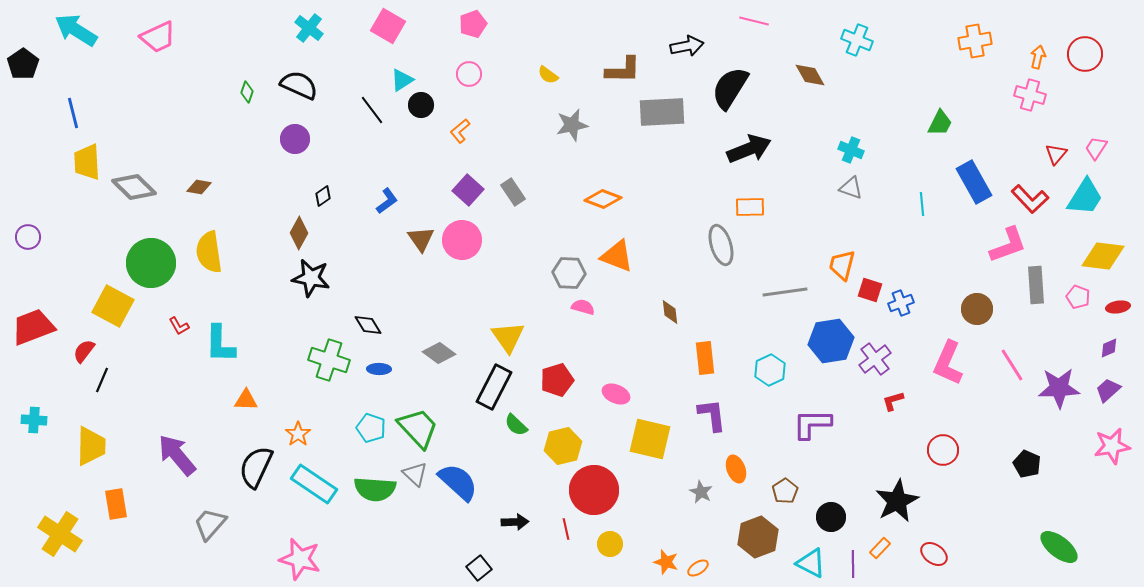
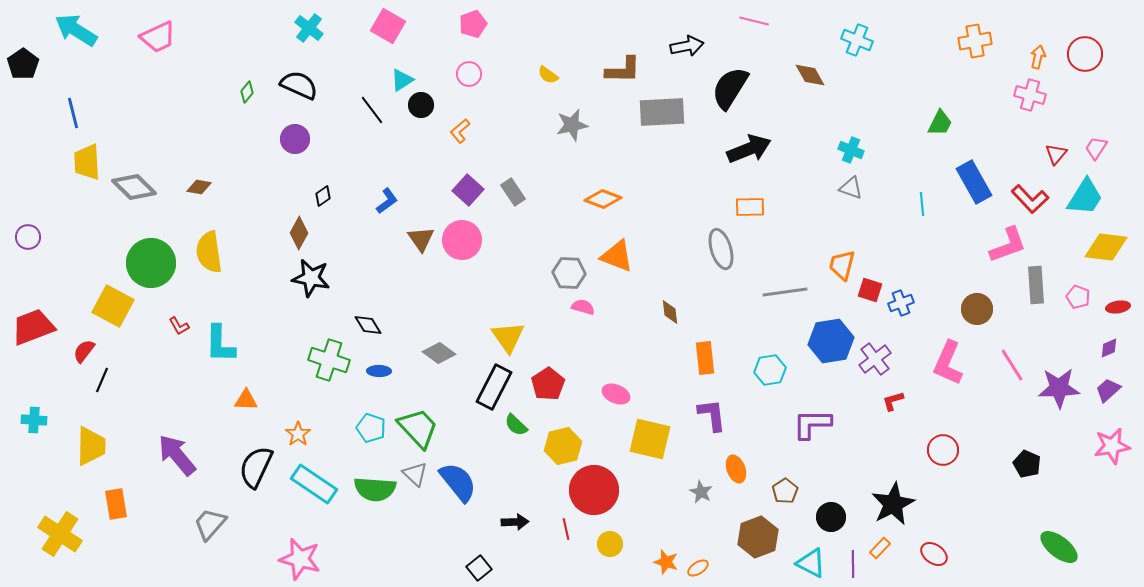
green diamond at (247, 92): rotated 20 degrees clockwise
gray ellipse at (721, 245): moved 4 px down
yellow diamond at (1103, 256): moved 3 px right, 9 px up
blue ellipse at (379, 369): moved 2 px down
cyan hexagon at (770, 370): rotated 16 degrees clockwise
red pentagon at (557, 380): moved 9 px left, 4 px down; rotated 16 degrees counterclockwise
blue semicircle at (458, 482): rotated 9 degrees clockwise
black star at (897, 501): moved 4 px left, 3 px down
